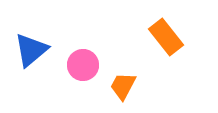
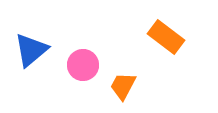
orange rectangle: rotated 15 degrees counterclockwise
